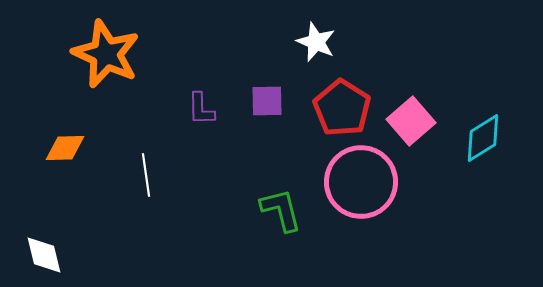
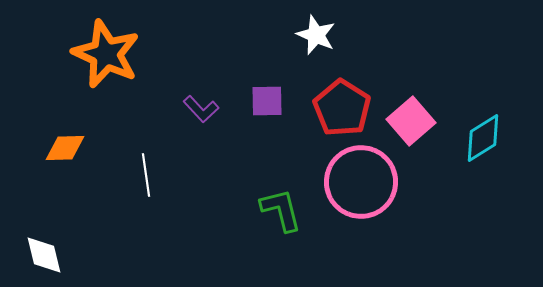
white star: moved 7 px up
purple L-shape: rotated 42 degrees counterclockwise
